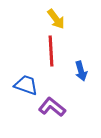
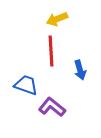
yellow arrow: moved 1 px right; rotated 105 degrees clockwise
blue arrow: moved 1 px left, 1 px up
